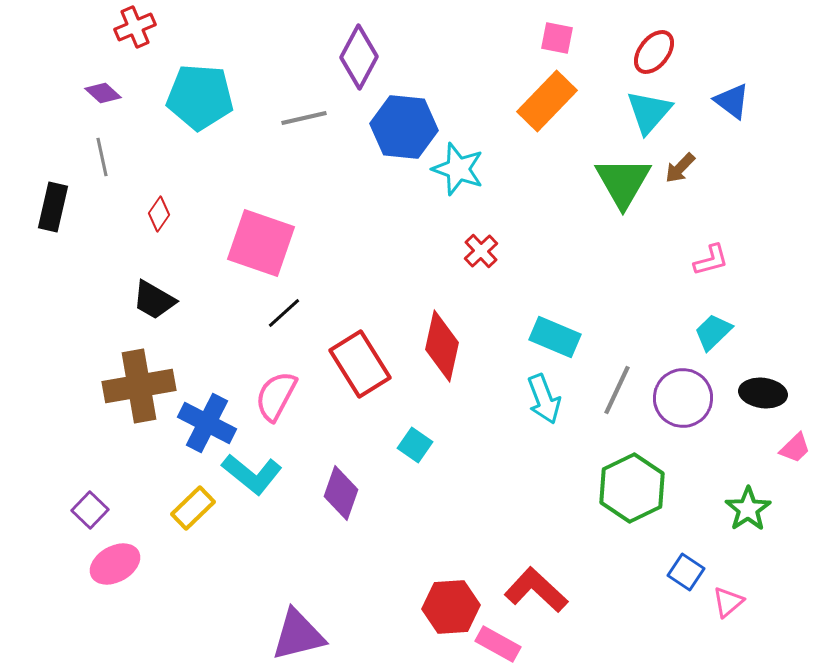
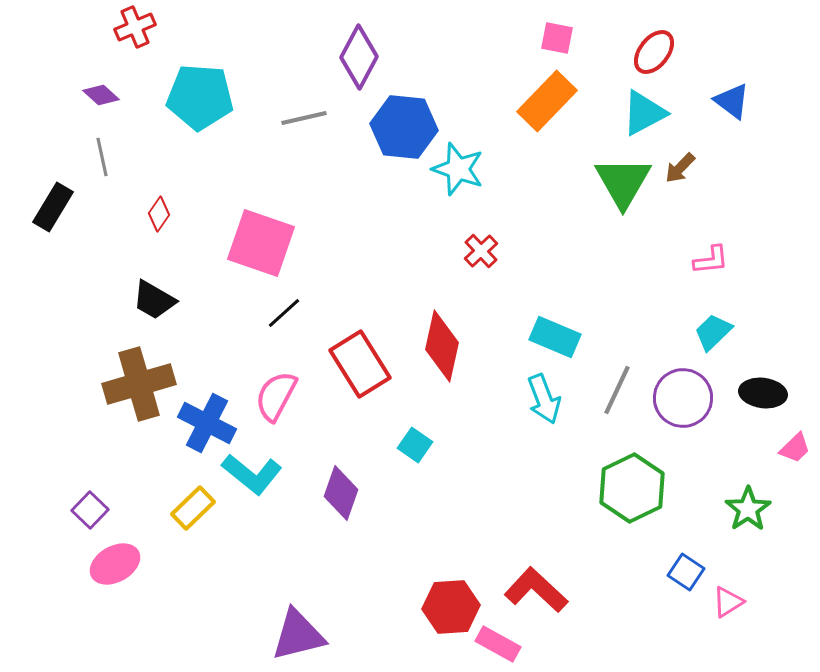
purple diamond at (103, 93): moved 2 px left, 2 px down
cyan triangle at (649, 112): moved 5 px left, 1 px down; rotated 21 degrees clockwise
black rectangle at (53, 207): rotated 18 degrees clockwise
pink L-shape at (711, 260): rotated 9 degrees clockwise
brown cross at (139, 386): moved 2 px up; rotated 6 degrees counterclockwise
pink triangle at (728, 602): rotated 8 degrees clockwise
